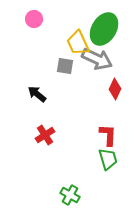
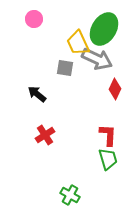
gray square: moved 2 px down
